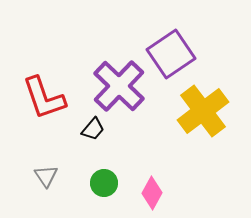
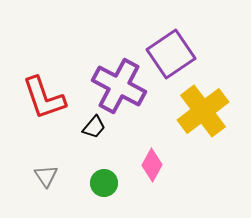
purple cross: rotated 16 degrees counterclockwise
black trapezoid: moved 1 px right, 2 px up
pink diamond: moved 28 px up
